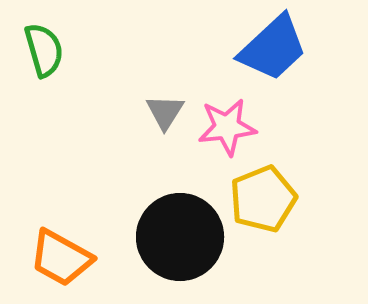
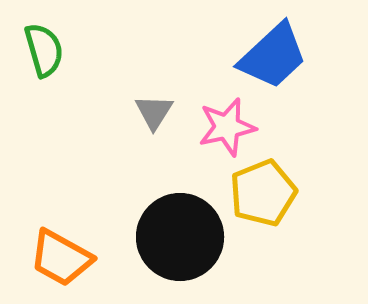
blue trapezoid: moved 8 px down
gray triangle: moved 11 px left
pink star: rotated 6 degrees counterclockwise
yellow pentagon: moved 6 px up
